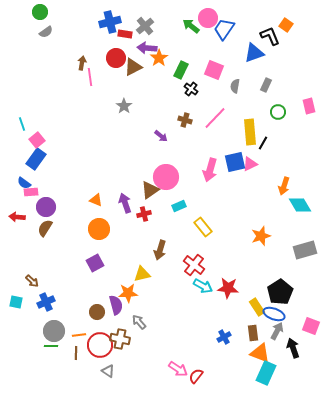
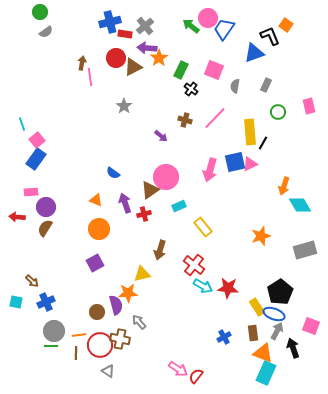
blue semicircle at (24, 183): moved 89 px right, 10 px up
orange triangle at (260, 353): moved 3 px right
